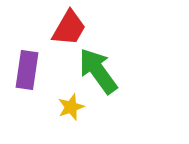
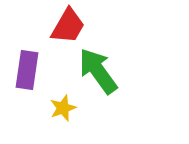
red trapezoid: moved 1 px left, 2 px up
yellow star: moved 8 px left, 1 px down
